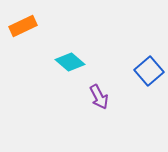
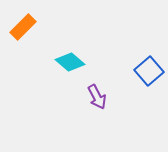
orange rectangle: moved 1 px down; rotated 20 degrees counterclockwise
purple arrow: moved 2 px left
